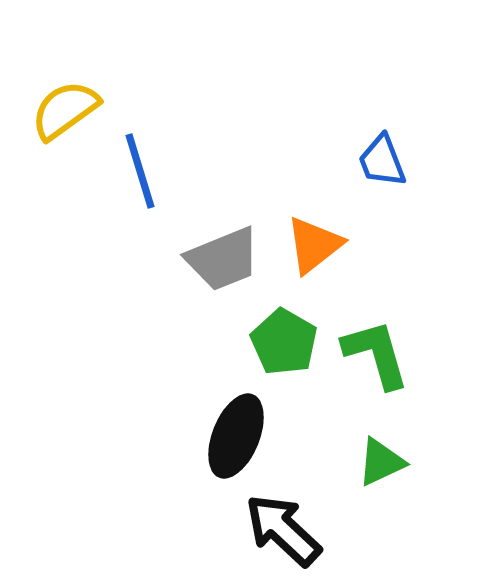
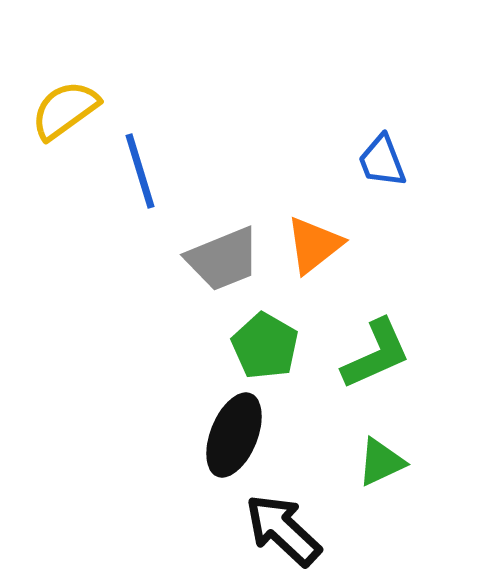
green pentagon: moved 19 px left, 4 px down
green L-shape: rotated 82 degrees clockwise
black ellipse: moved 2 px left, 1 px up
